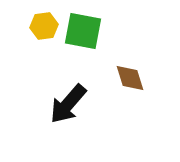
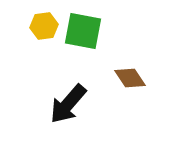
brown diamond: rotated 16 degrees counterclockwise
